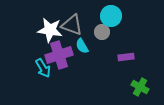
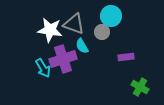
gray triangle: moved 2 px right, 1 px up
purple cross: moved 4 px right, 4 px down
